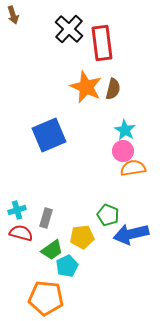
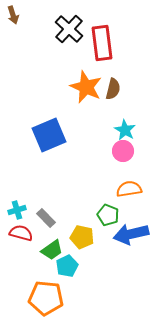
orange semicircle: moved 4 px left, 21 px down
gray rectangle: rotated 60 degrees counterclockwise
yellow pentagon: rotated 20 degrees clockwise
